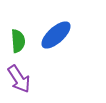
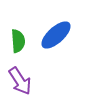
purple arrow: moved 1 px right, 2 px down
